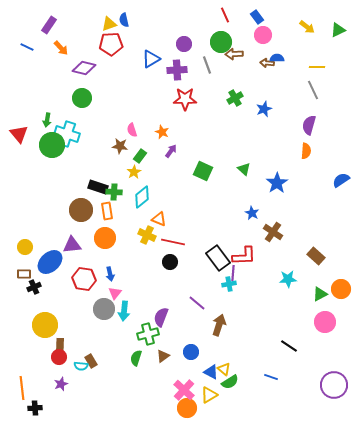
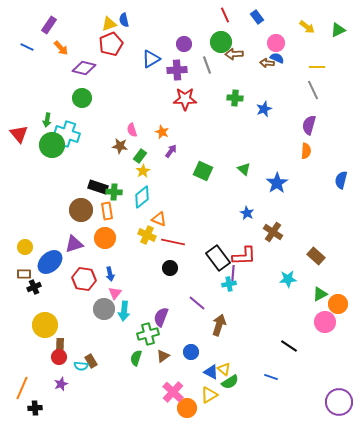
pink circle at (263, 35): moved 13 px right, 8 px down
red pentagon at (111, 44): rotated 20 degrees counterclockwise
blue semicircle at (277, 58): rotated 24 degrees clockwise
green cross at (235, 98): rotated 35 degrees clockwise
yellow star at (134, 172): moved 9 px right, 1 px up
blue semicircle at (341, 180): rotated 42 degrees counterclockwise
blue star at (252, 213): moved 5 px left
purple triangle at (72, 245): moved 2 px right, 1 px up; rotated 12 degrees counterclockwise
black circle at (170, 262): moved 6 px down
orange circle at (341, 289): moved 3 px left, 15 px down
purple circle at (334, 385): moved 5 px right, 17 px down
orange line at (22, 388): rotated 30 degrees clockwise
pink cross at (184, 390): moved 11 px left, 2 px down
